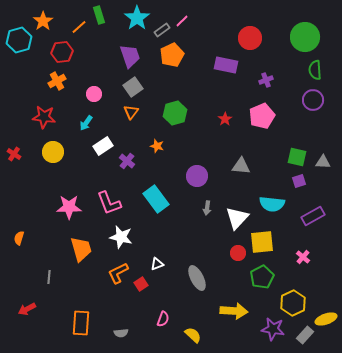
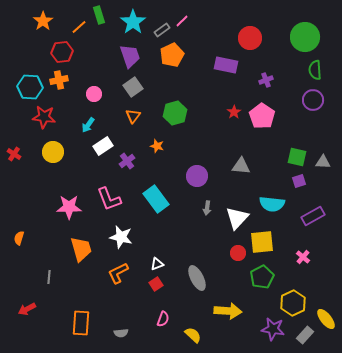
cyan star at (137, 18): moved 4 px left, 4 px down
cyan hexagon at (19, 40): moved 11 px right, 47 px down; rotated 20 degrees clockwise
orange cross at (57, 81): moved 2 px right, 1 px up; rotated 18 degrees clockwise
orange triangle at (131, 112): moved 2 px right, 4 px down
pink pentagon at (262, 116): rotated 15 degrees counterclockwise
red star at (225, 119): moved 9 px right, 7 px up
cyan arrow at (86, 123): moved 2 px right, 2 px down
purple cross at (127, 161): rotated 14 degrees clockwise
pink L-shape at (109, 203): moved 4 px up
red square at (141, 284): moved 15 px right
yellow arrow at (234, 311): moved 6 px left
yellow ellipse at (326, 319): rotated 70 degrees clockwise
